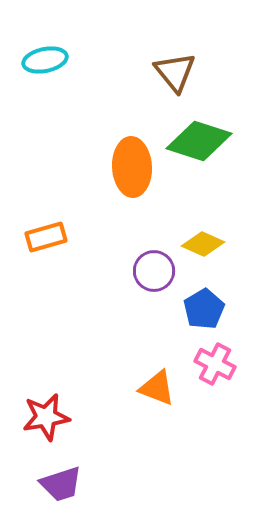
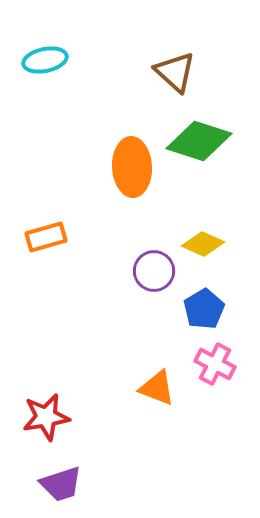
brown triangle: rotated 9 degrees counterclockwise
